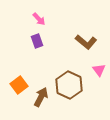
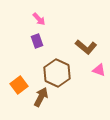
brown L-shape: moved 5 px down
pink triangle: rotated 32 degrees counterclockwise
brown hexagon: moved 12 px left, 12 px up
